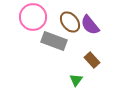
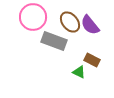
brown rectangle: rotated 21 degrees counterclockwise
green triangle: moved 3 px right, 8 px up; rotated 40 degrees counterclockwise
